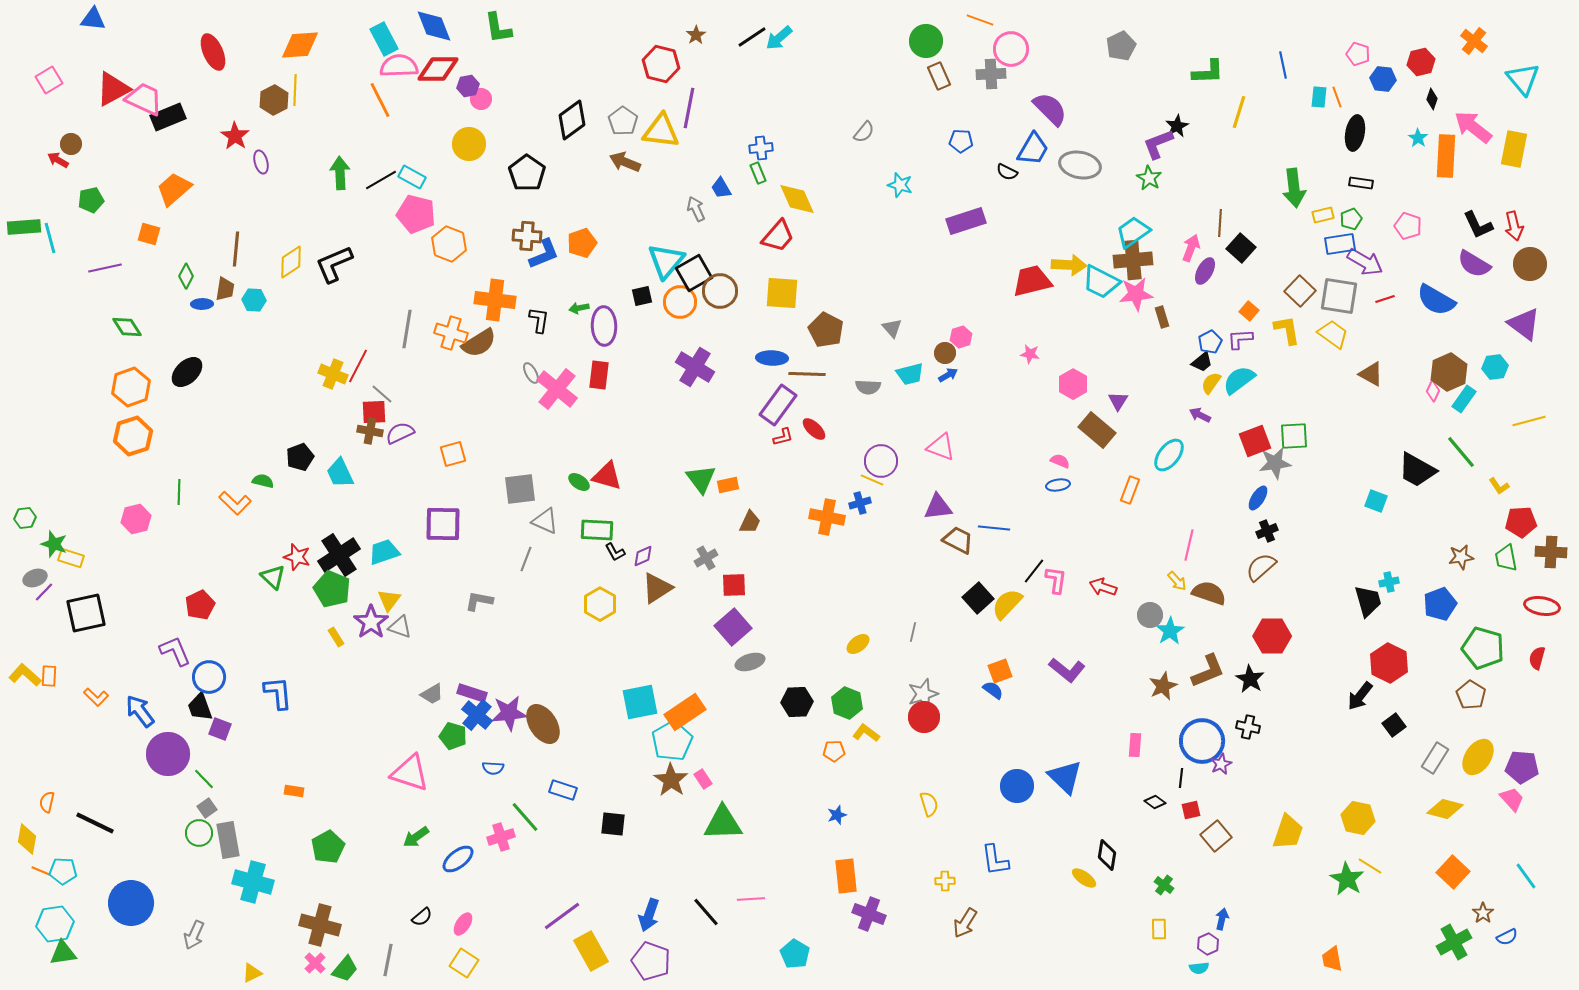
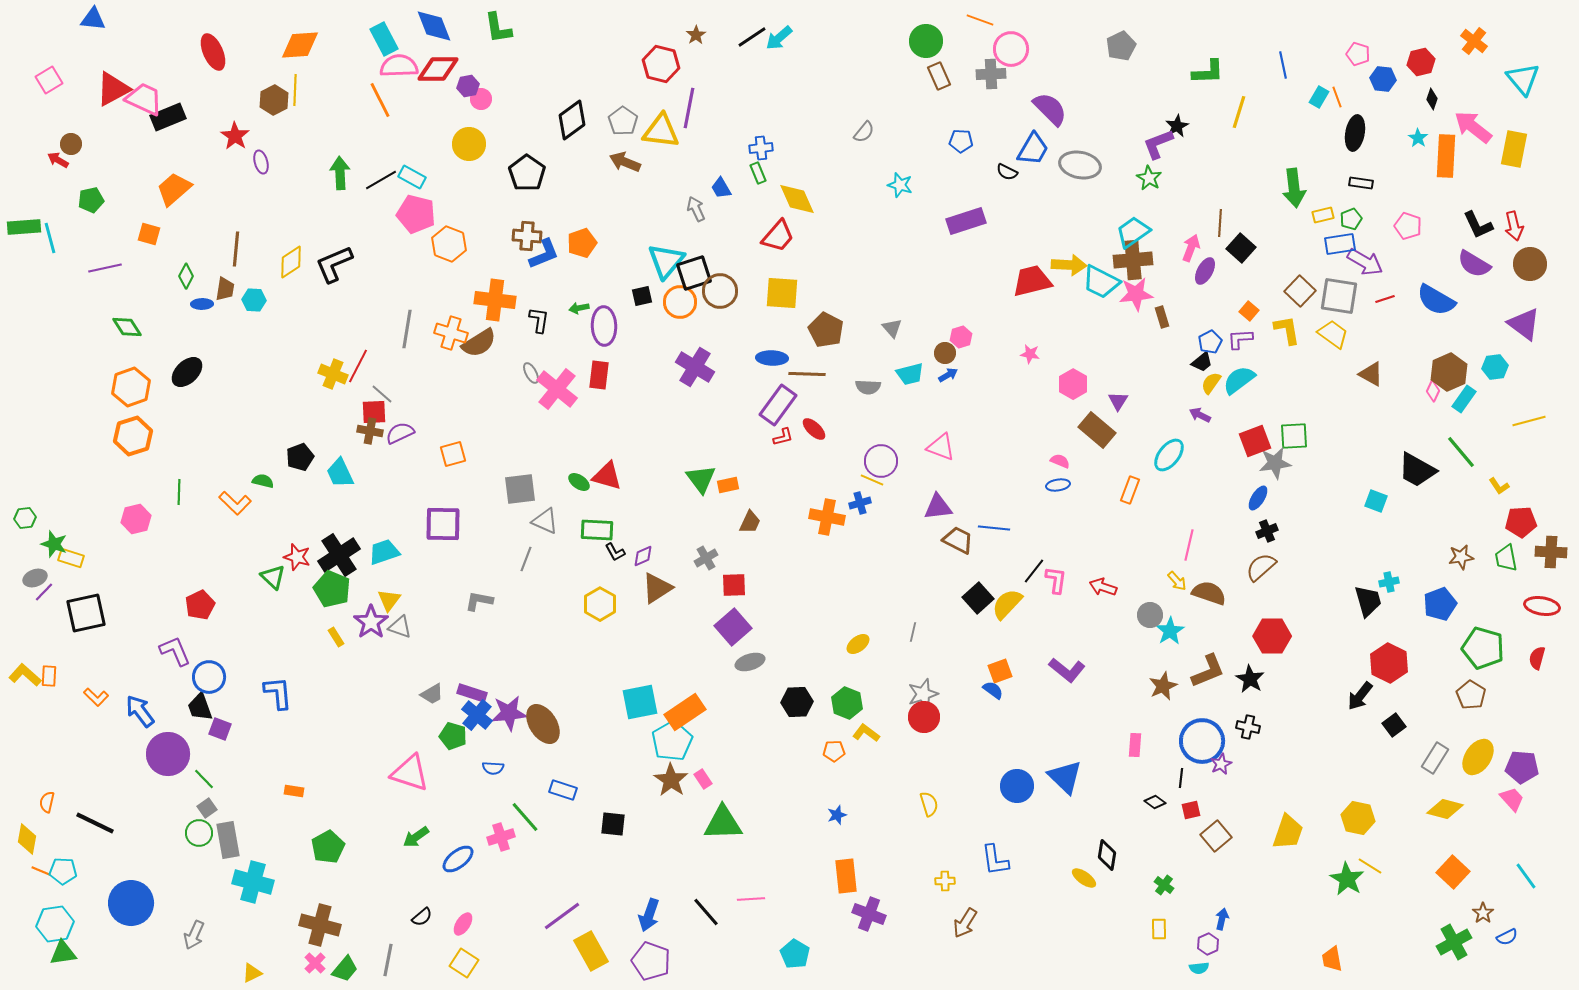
cyan rectangle at (1319, 97): rotated 25 degrees clockwise
black square at (694, 273): rotated 12 degrees clockwise
